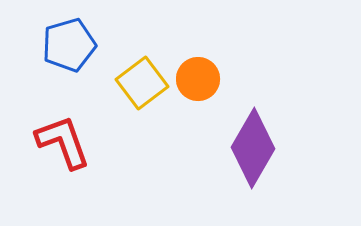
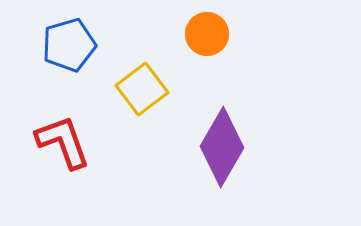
orange circle: moved 9 px right, 45 px up
yellow square: moved 6 px down
purple diamond: moved 31 px left, 1 px up
